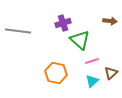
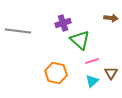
brown arrow: moved 1 px right, 3 px up
brown triangle: rotated 16 degrees counterclockwise
